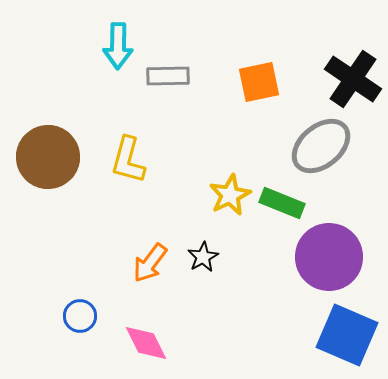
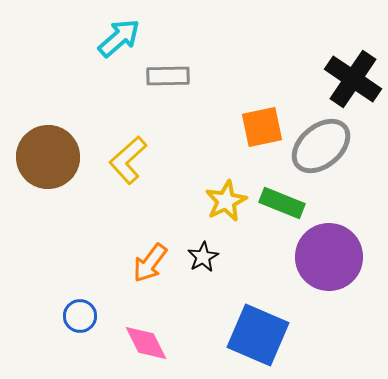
cyan arrow: moved 1 px right, 8 px up; rotated 132 degrees counterclockwise
orange square: moved 3 px right, 45 px down
yellow L-shape: rotated 33 degrees clockwise
yellow star: moved 4 px left, 6 px down
blue square: moved 89 px left
